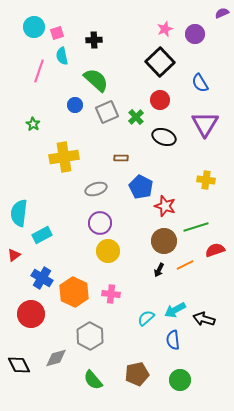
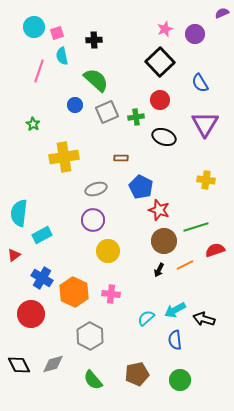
green cross at (136, 117): rotated 35 degrees clockwise
red star at (165, 206): moved 6 px left, 4 px down
purple circle at (100, 223): moved 7 px left, 3 px up
blue semicircle at (173, 340): moved 2 px right
gray diamond at (56, 358): moved 3 px left, 6 px down
